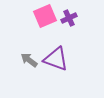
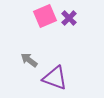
purple cross: rotated 21 degrees counterclockwise
purple triangle: moved 1 px left, 19 px down
